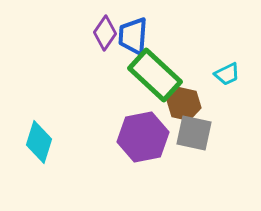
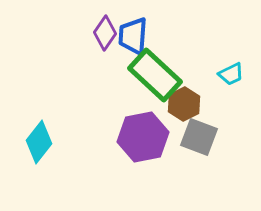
cyan trapezoid: moved 4 px right
brown hexagon: rotated 20 degrees clockwise
gray square: moved 5 px right, 4 px down; rotated 9 degrees clockwise
cyan diamond: rotated 21 degrees clockwise
